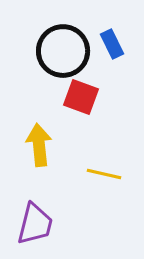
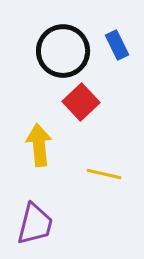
blue rectangle: moved 5 px right, 1 px down
red square: moved 5 px down; rotated 27 degrees clockwise
